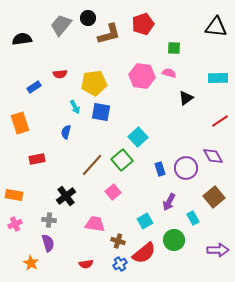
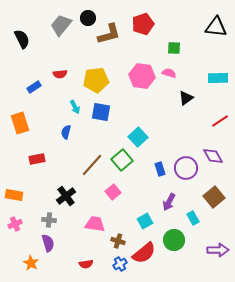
black semicircle at (22, 39): rotated 72 degrees clockwise
yellow pentagon at (94, 83): moved 2 px right, 3 px up
